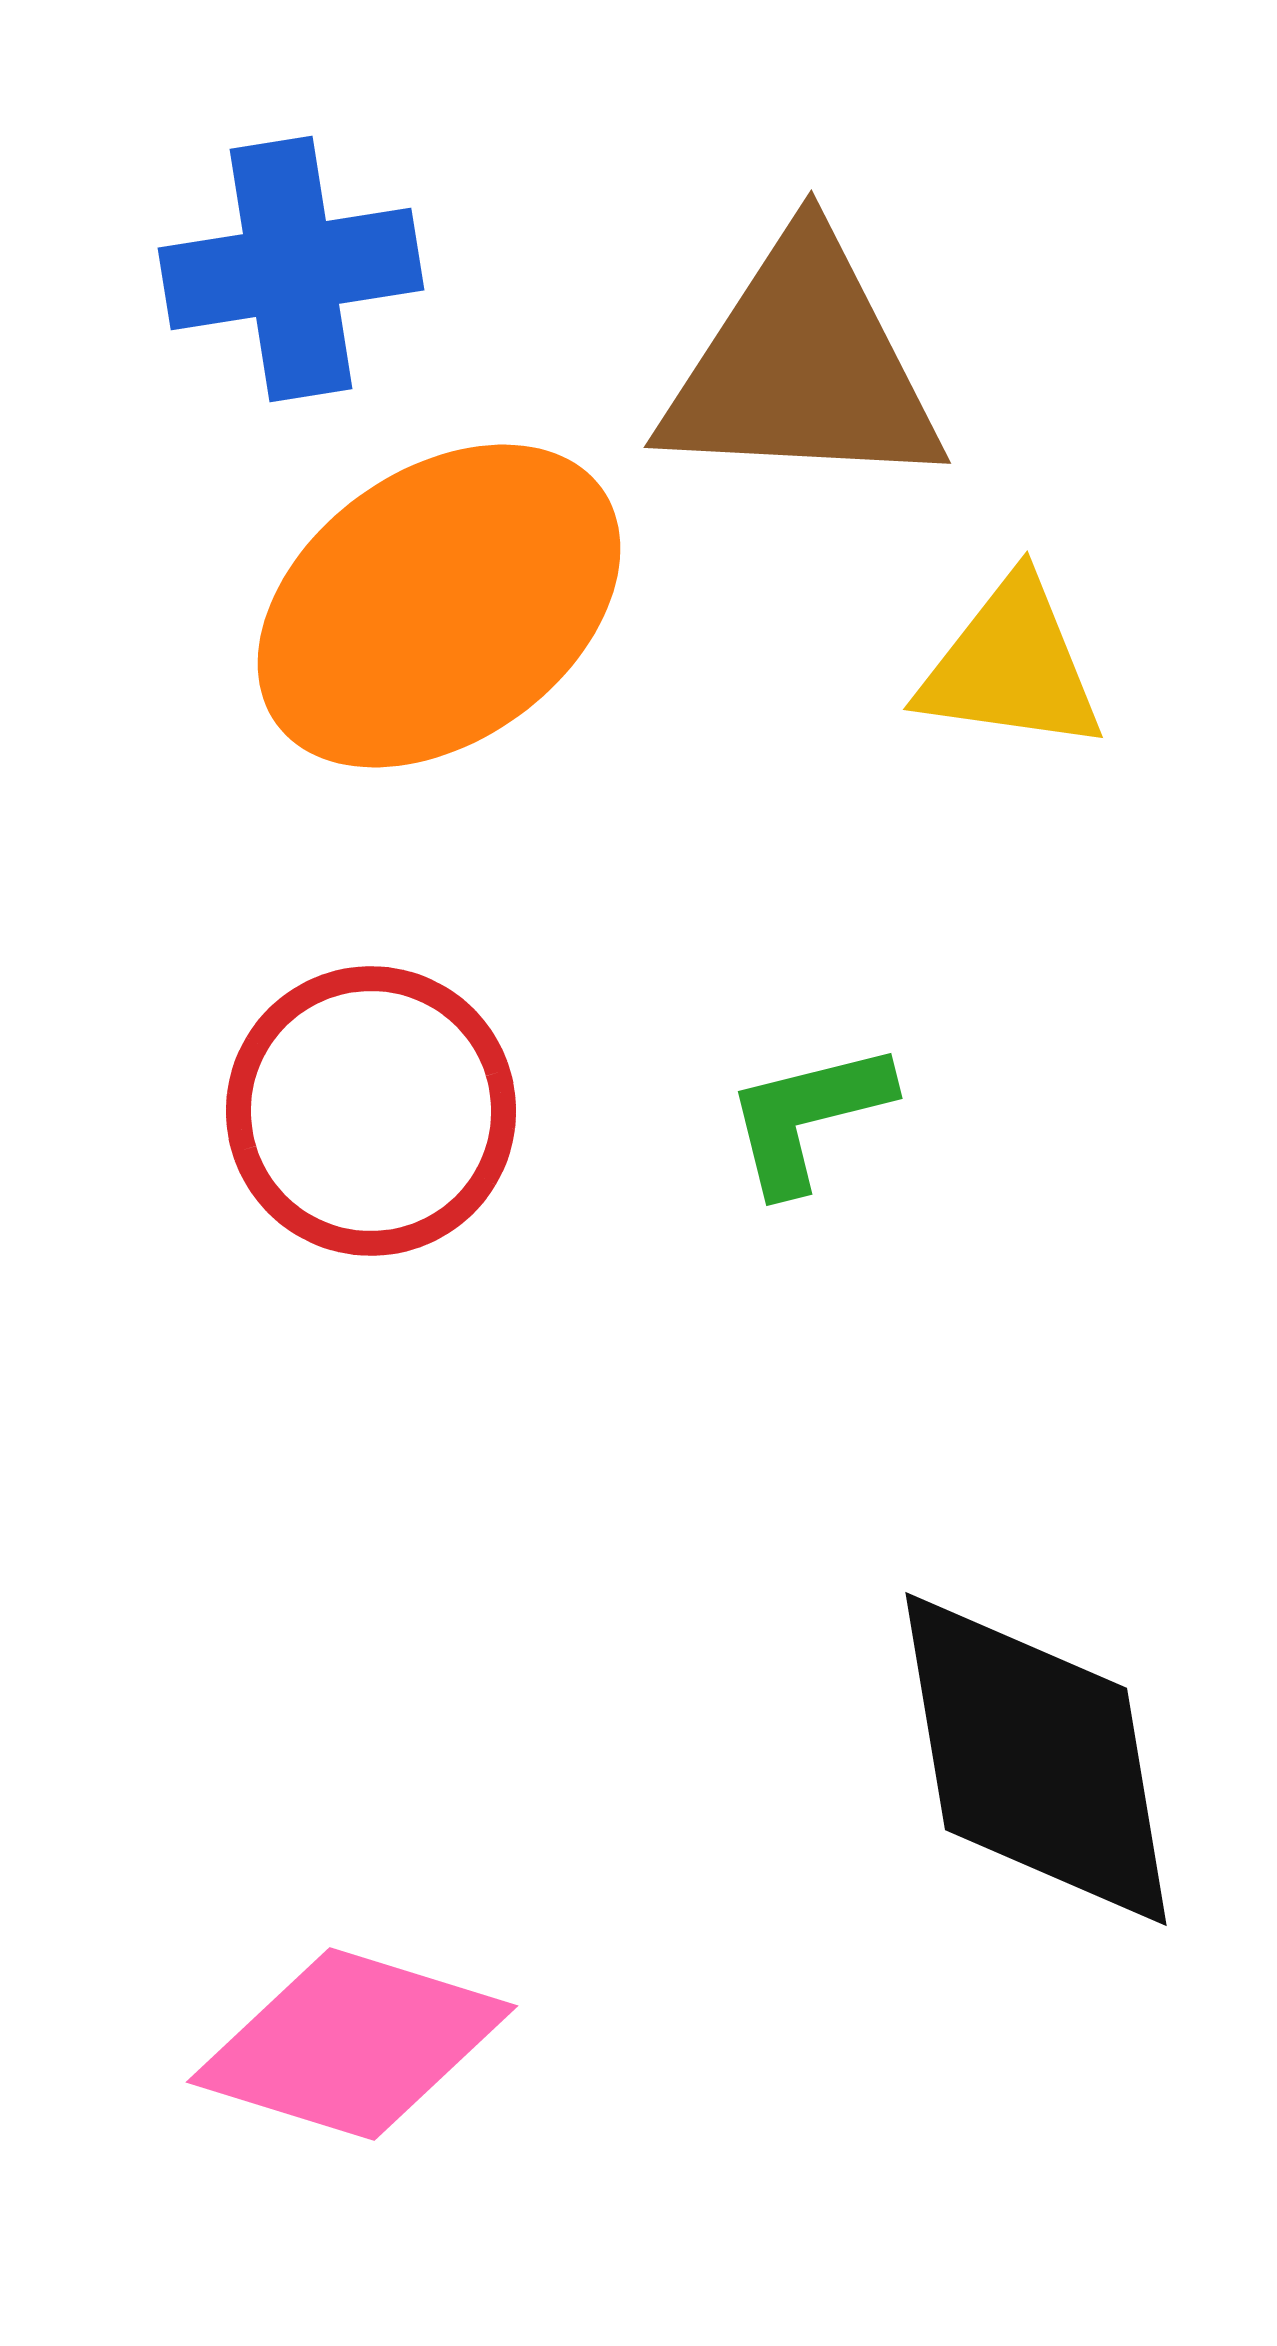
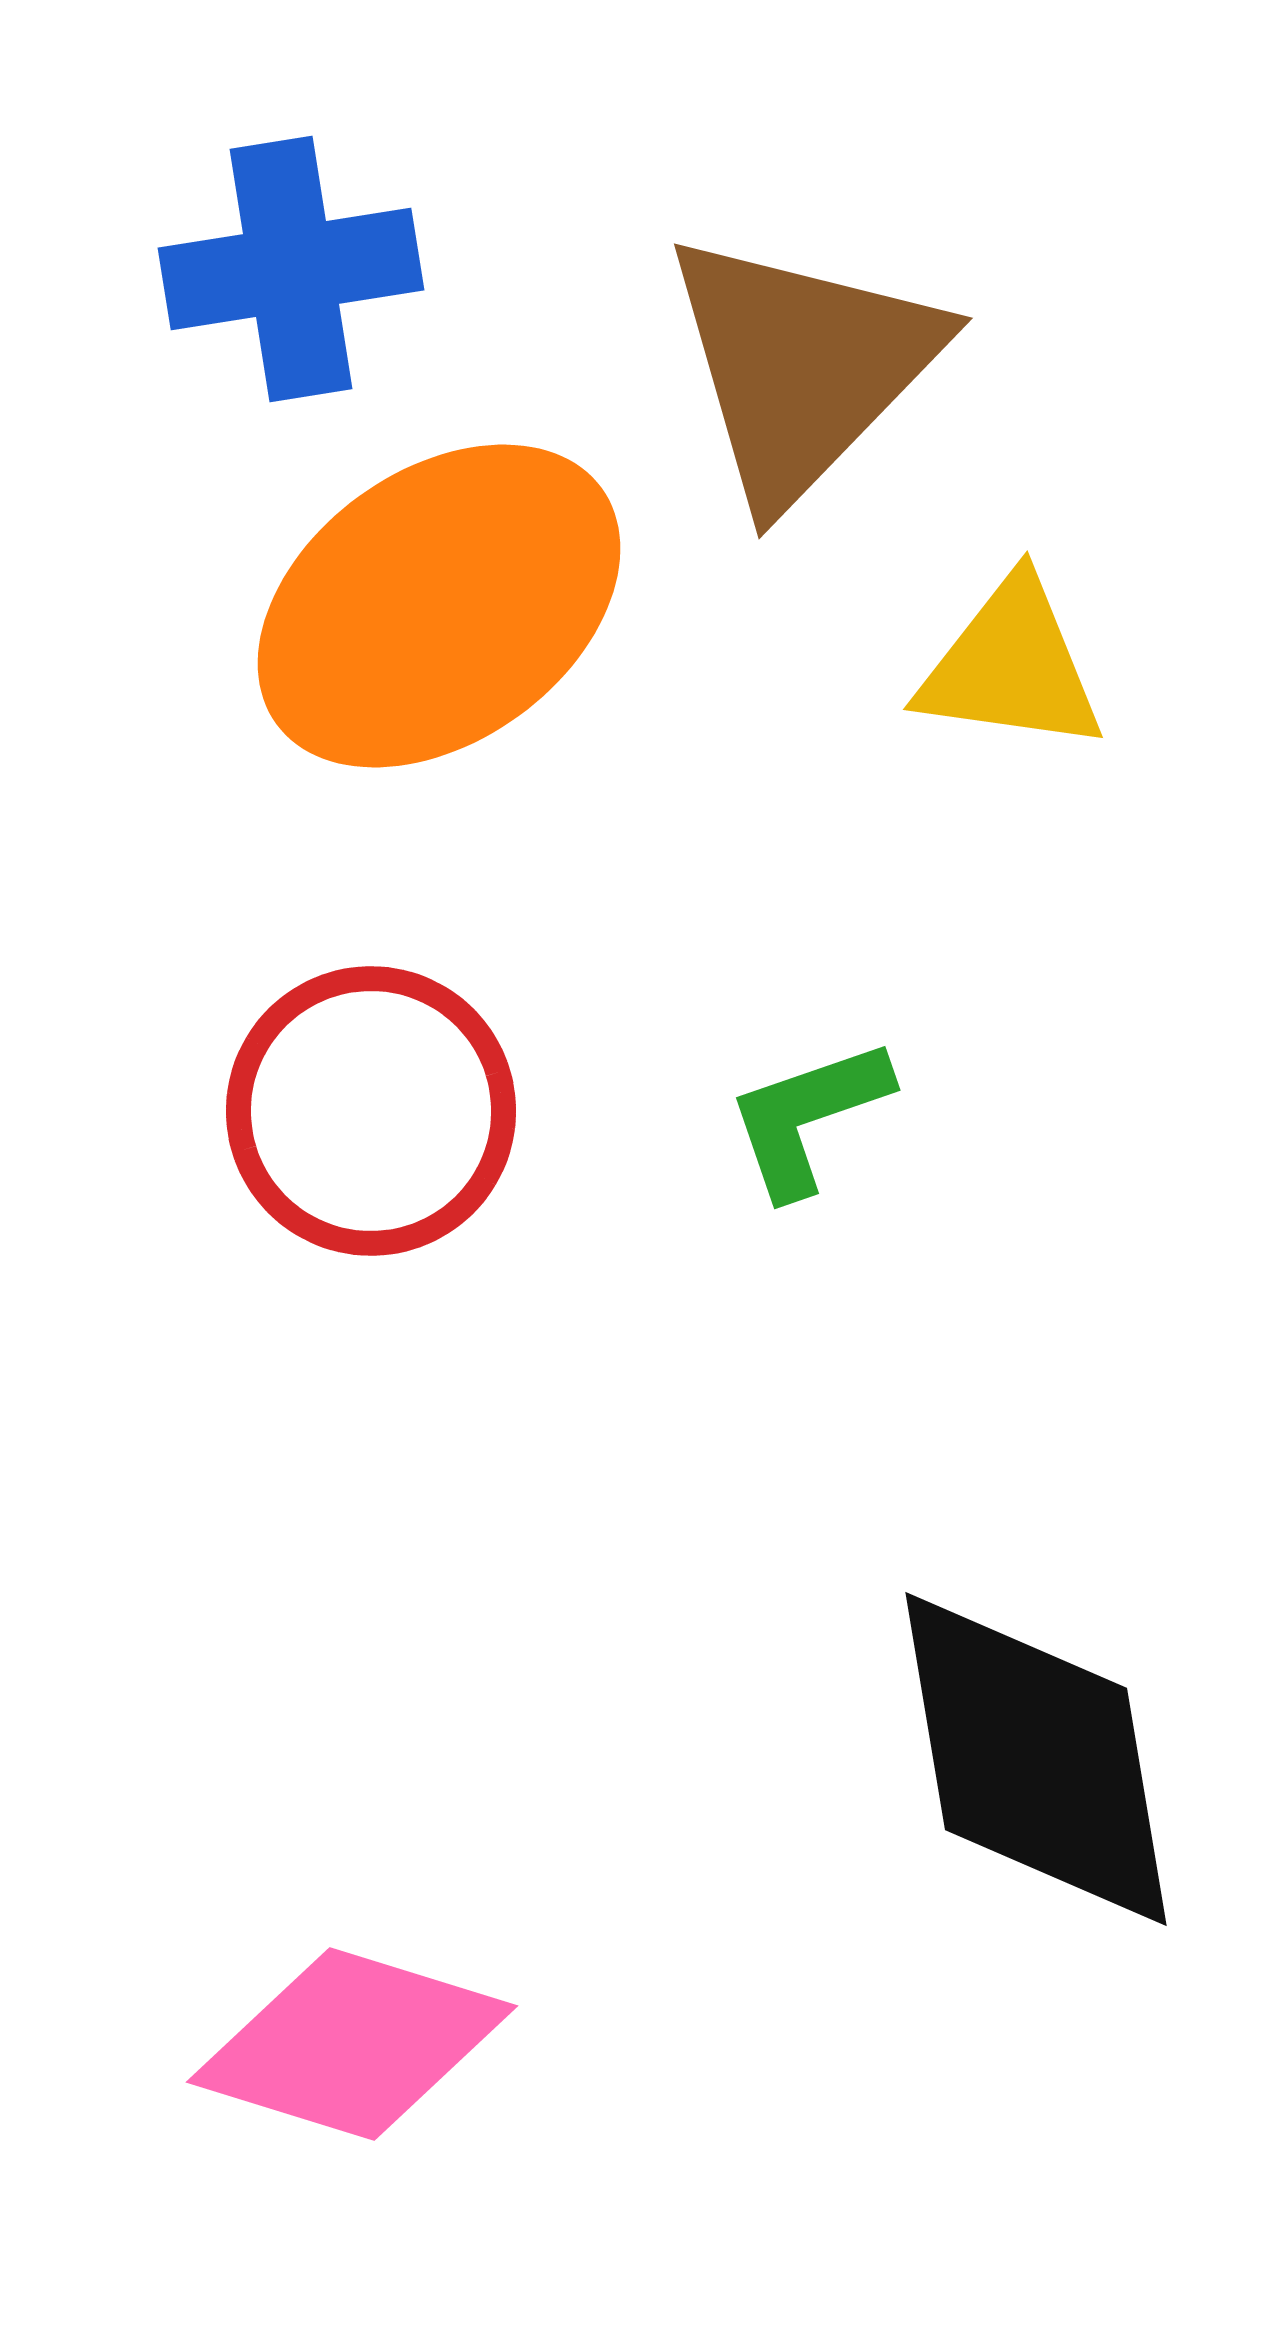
brown triangle: rotated 49 degrees counterclockwise
green L-shape: rotated 5 degrees counterclockwise
